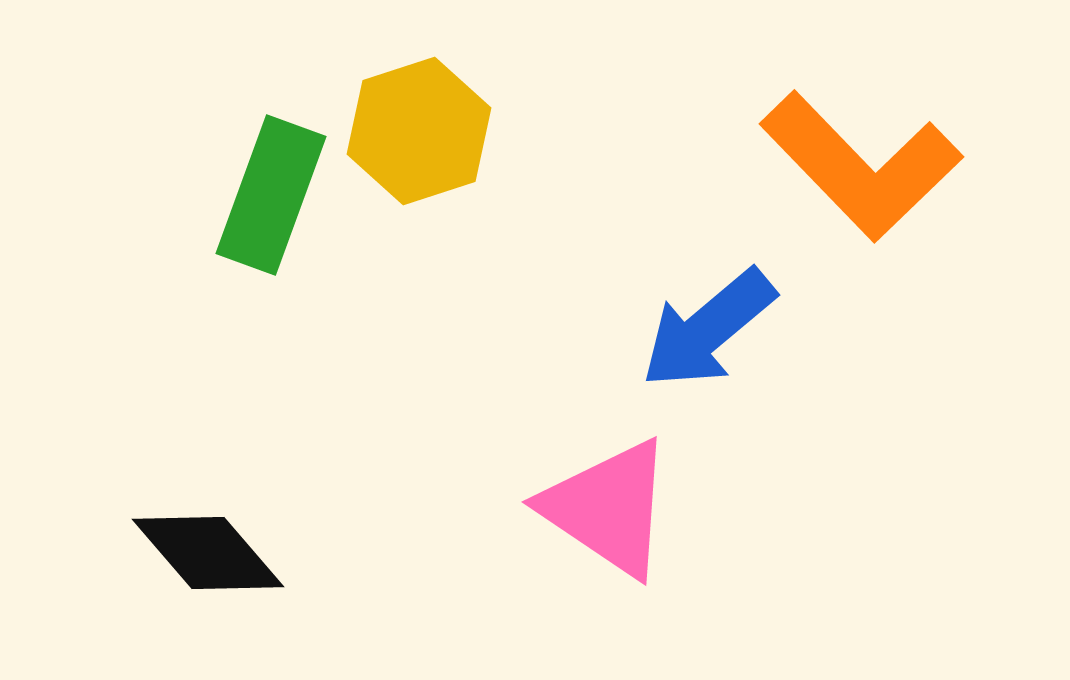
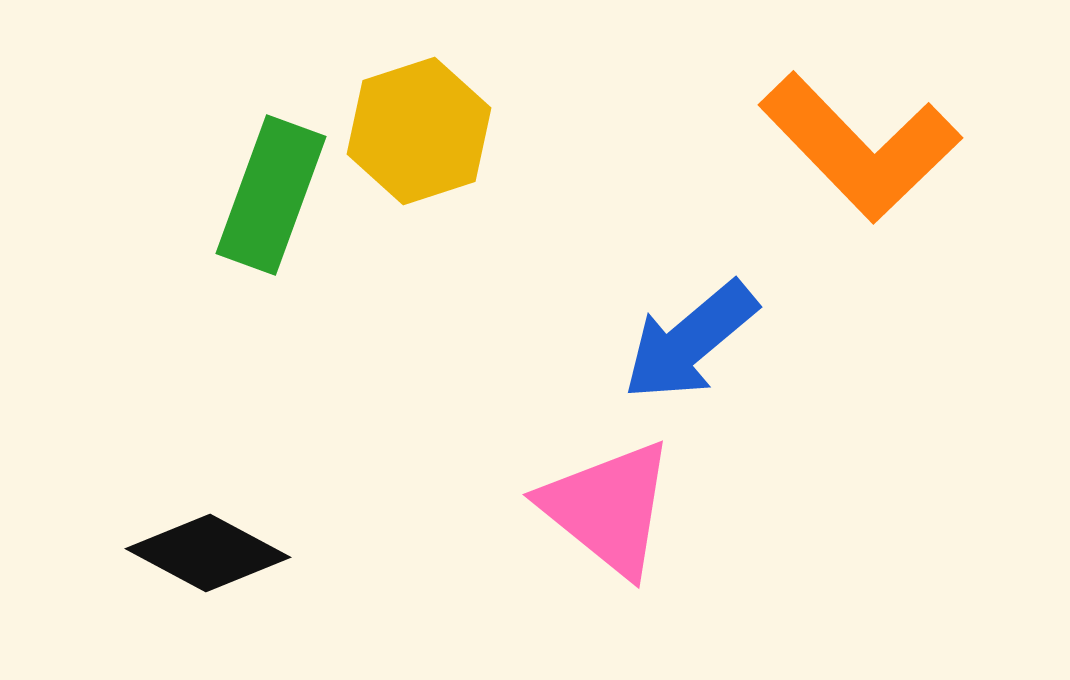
orange L-shape: moved 1 px left, 19 px up
blue arrow: moved 18 px left, 12 px down
pink triangle: rotated 5 degrees clockwise
black diamond: rotated 21 degrees counterclockwise
